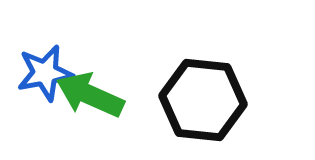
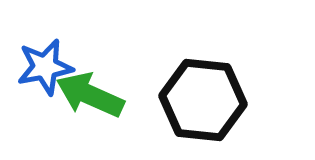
blue star: moved 6 px up
